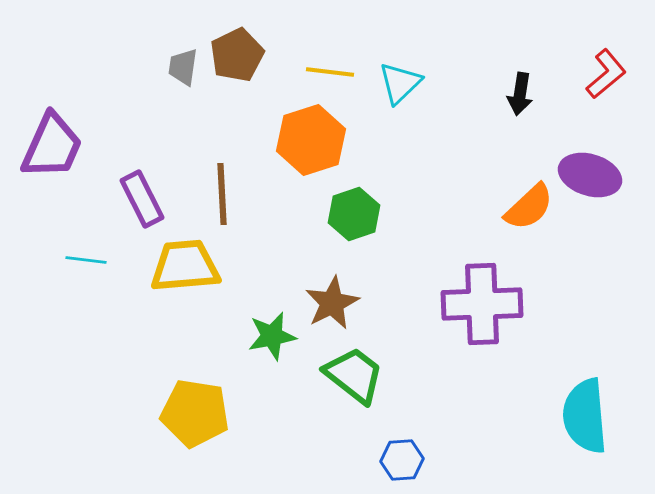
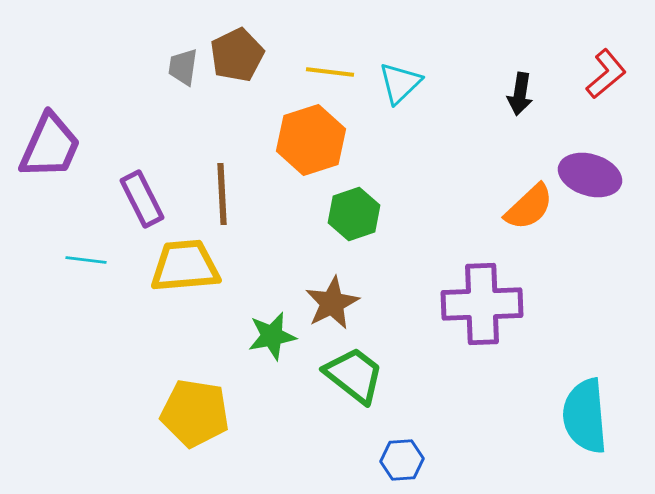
purple trapezoid: moved 2 px left
